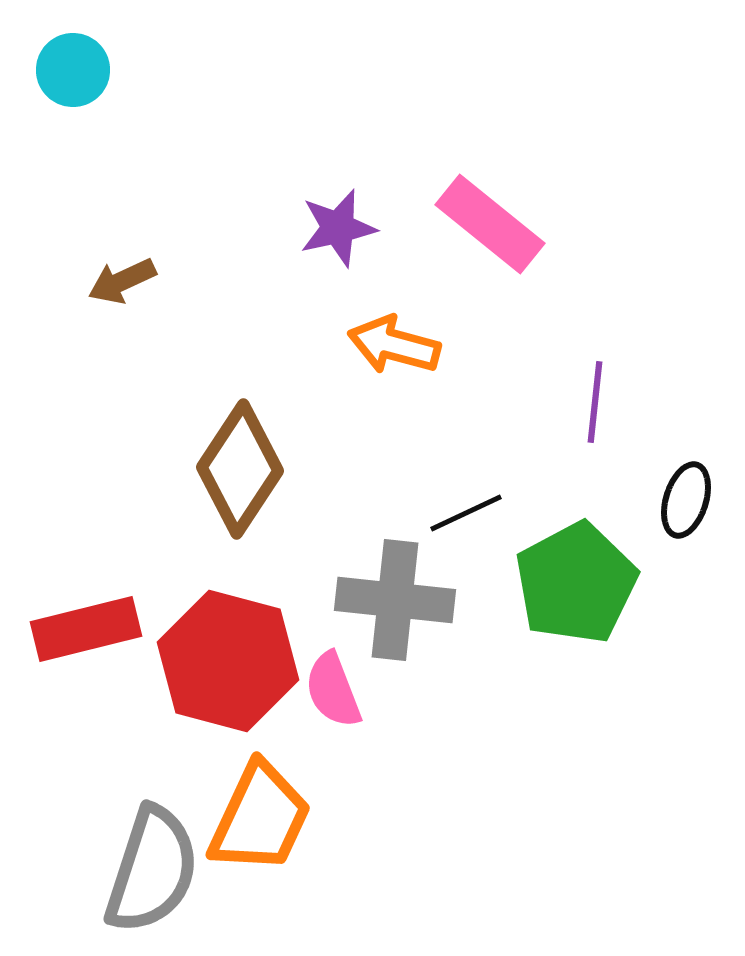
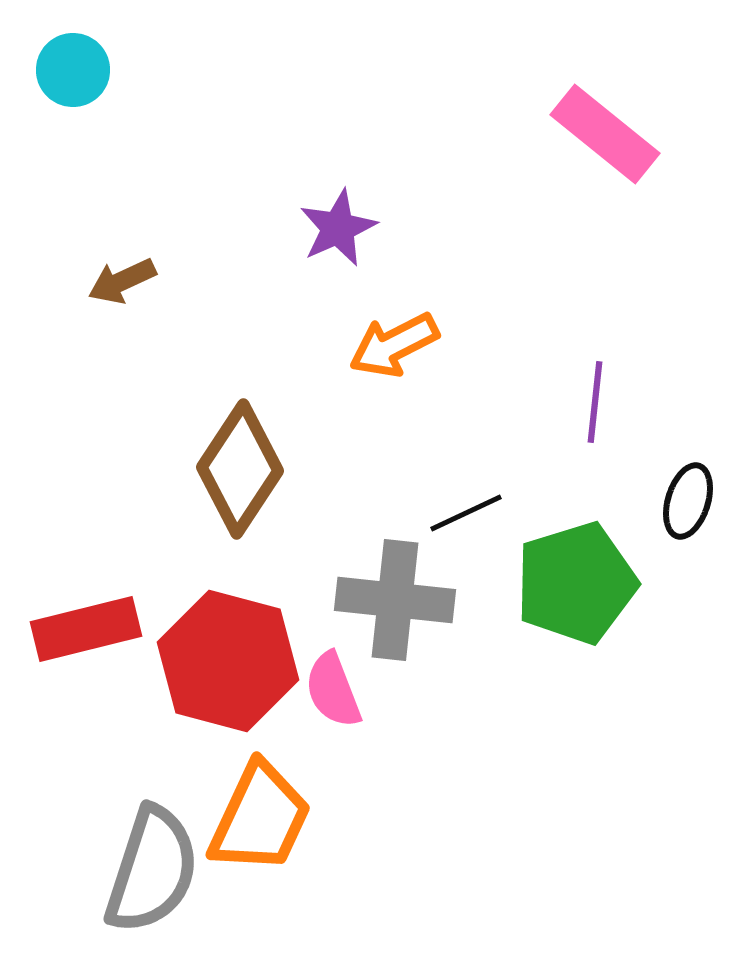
pink rectangle: moved 115 px right, 90 px up
purple star: rotated 12 degrees counterclockwise
orange arrow: rotated 42 degrees counterclockwise
black ellipse: moved 2 px right, 1 px down
green pentagon: rotated 11 degrees clockwise
